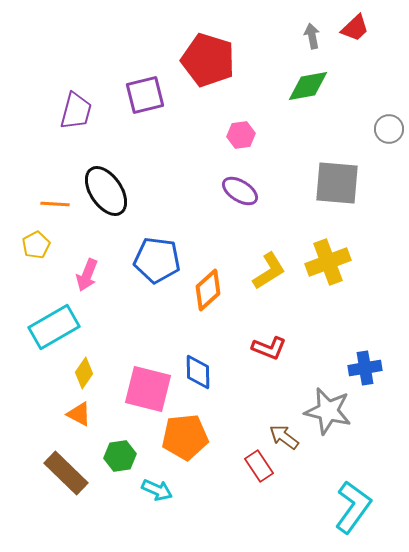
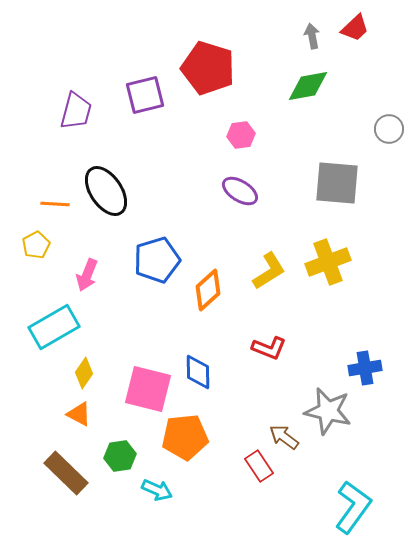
red pentagon: moved 8 px down
blue pentagon: rotated 24 degrees counterclockwise
